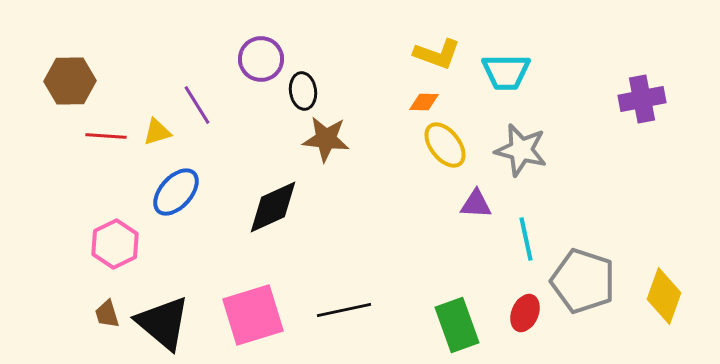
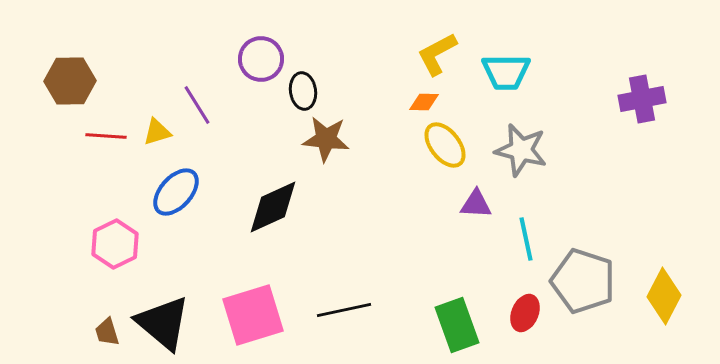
yellow L-shape: rotated 132 degrees clockwise
yellow diamond: rotated 8 degrees clockwise
brown trapezoid: moved 18 px down
